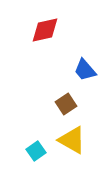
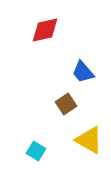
blue trapezoid: moved 2 px left, 2 px down
yellow triangle: moved 17 px right
cyan square: rotated 24 degrees counterclockwise
